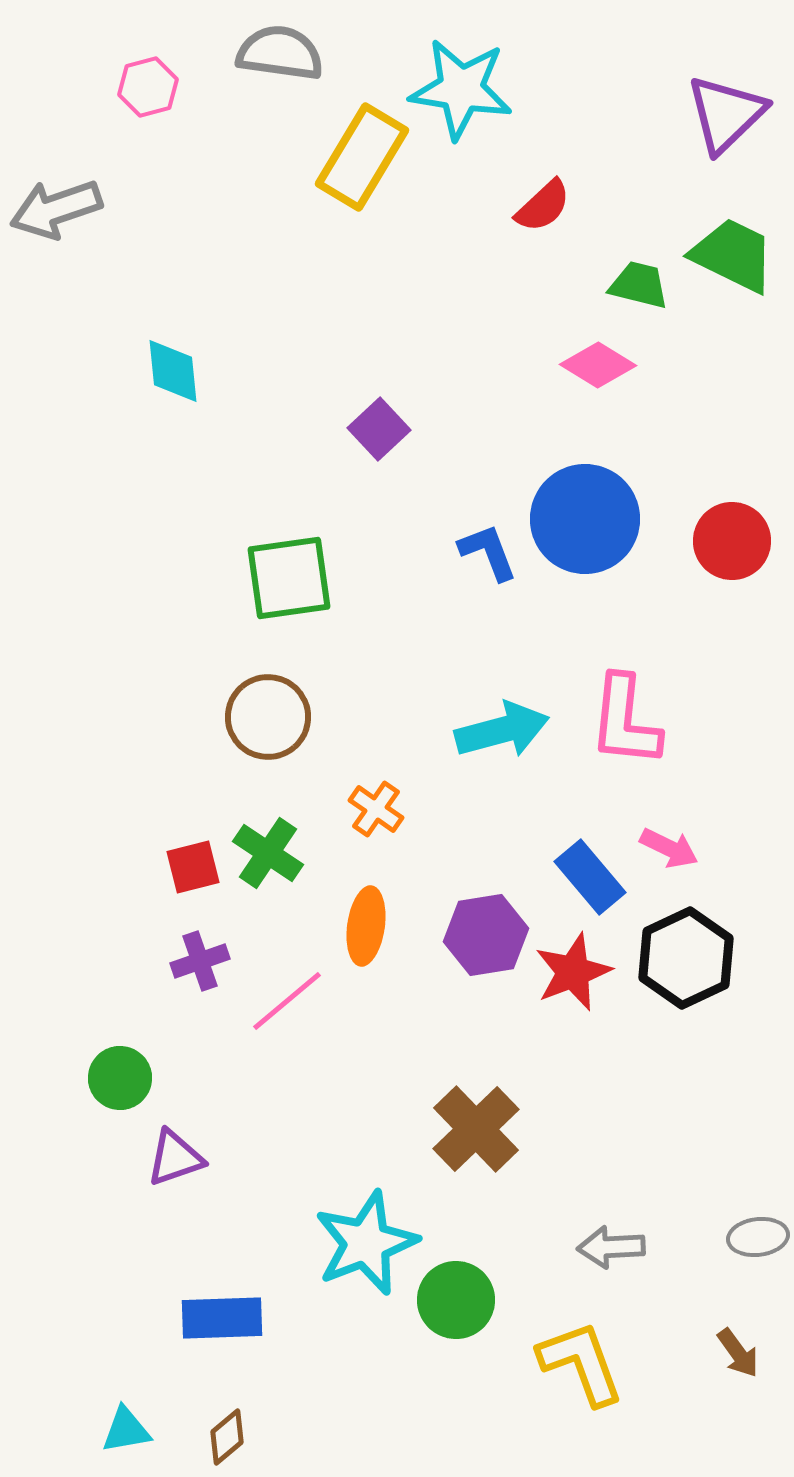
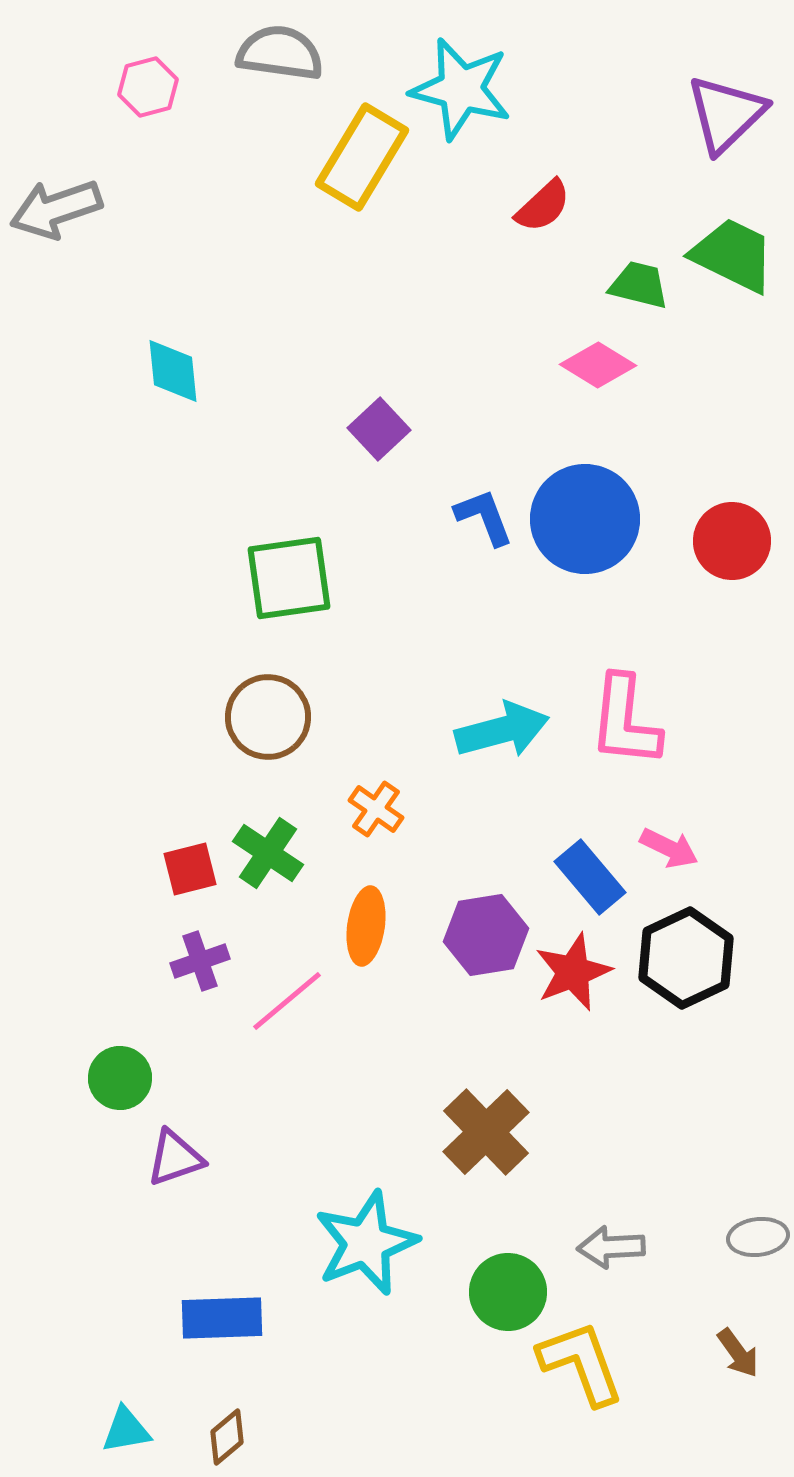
cyan star at (461, 89): rotated 6 degrees clockwise
blue L-shape at (488, 552): moved 4 px left, 35 px up
red square at (193, 867): moved 3 px left, 2 px down
brown cross at (476, 1129): moved 10 px right, 3 px down
green circle at (456, 1300): moved 52 px right, 8 px up
